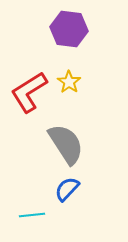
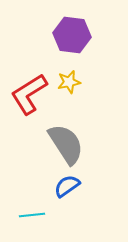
purple hexagon: moved 3 px right, 6 px down
yellow star: rotated 25 degrees clockwise
red L-shape: moved 2 px down
blue semicircle: moved 3 px up; rotated 12 degrees clockwise
